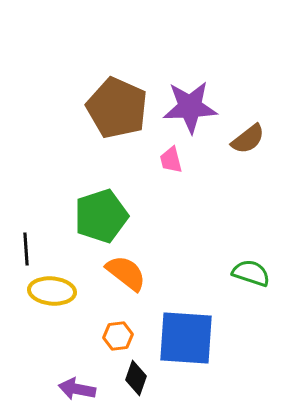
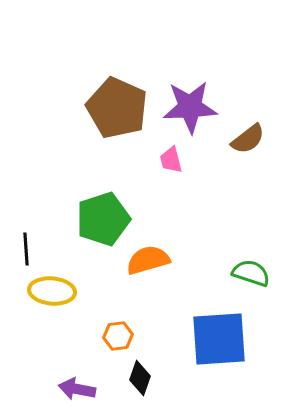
green pentagon: moved 2 px right, 3 px down
orange semicircle: moved 22 px right, 13 px up; rotated 54 degrees counterclockwise
blue square: moved 33 px right, 1 px down; rotated 8 degrees counterclockwise
black diamond: moved 4 px right
